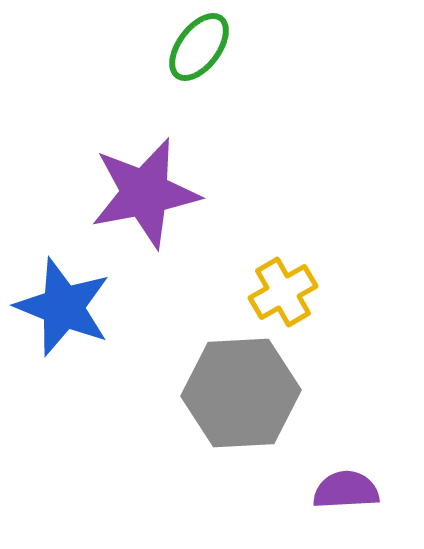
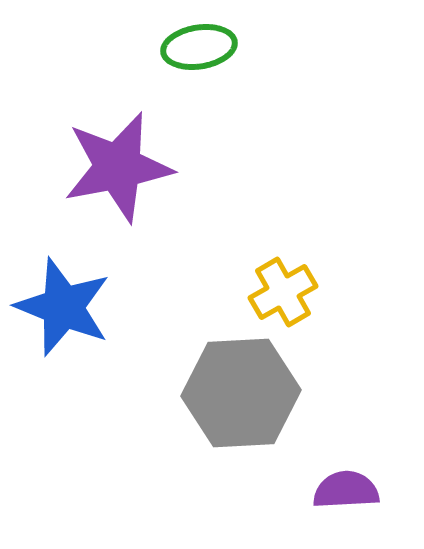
green ellipse: rotated 44 degrees clockwise
purple star: moved 27 px left, 26 px up
